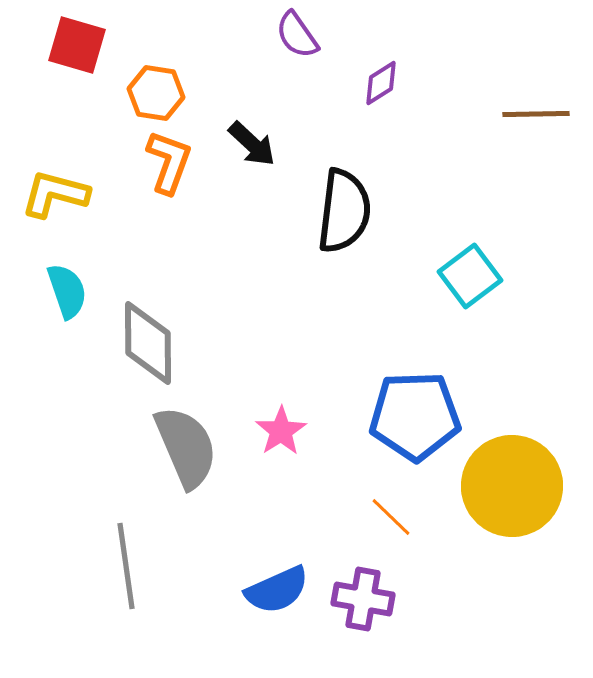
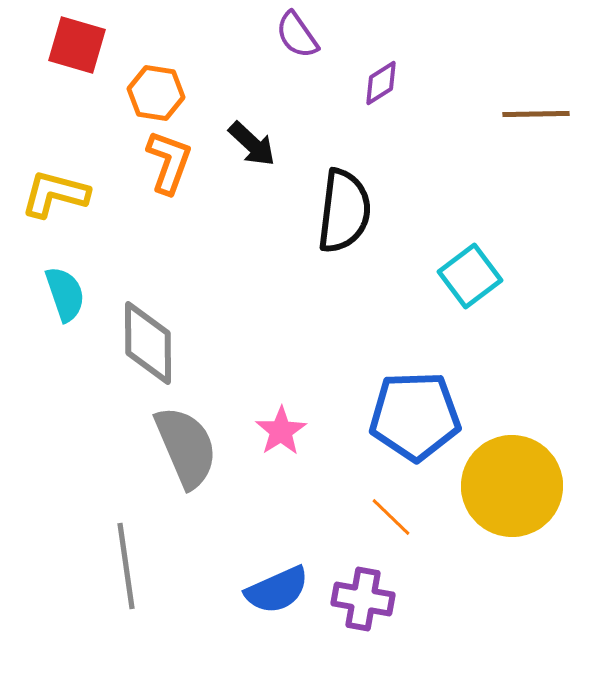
cyan semicircle: moved 2 px left, 3 px down
